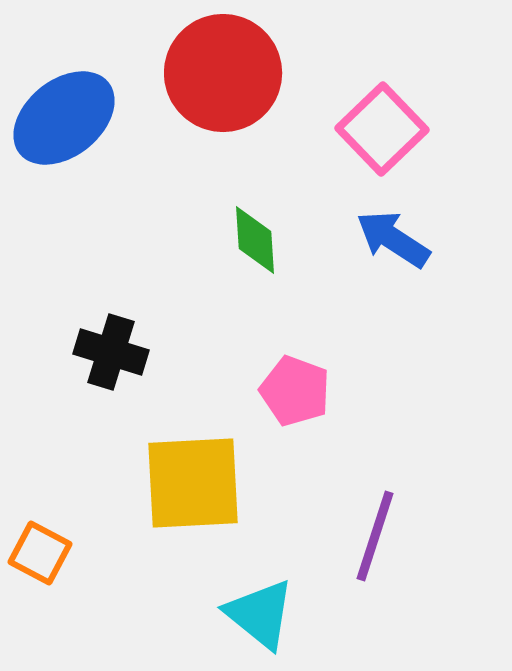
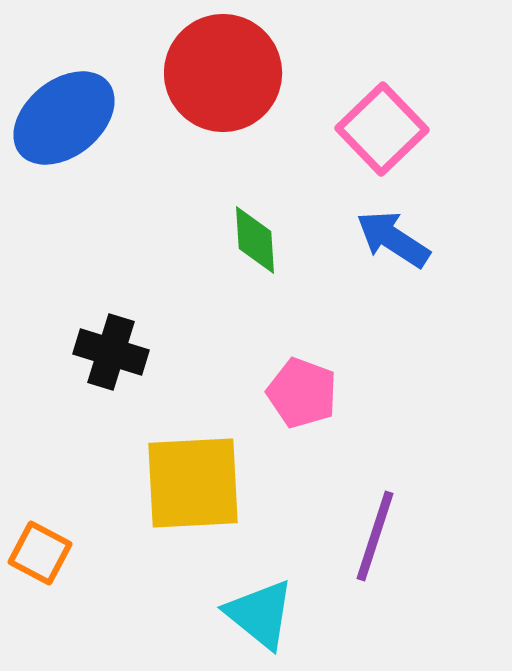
pink pentagon: moved 7 px right, 2 px down
